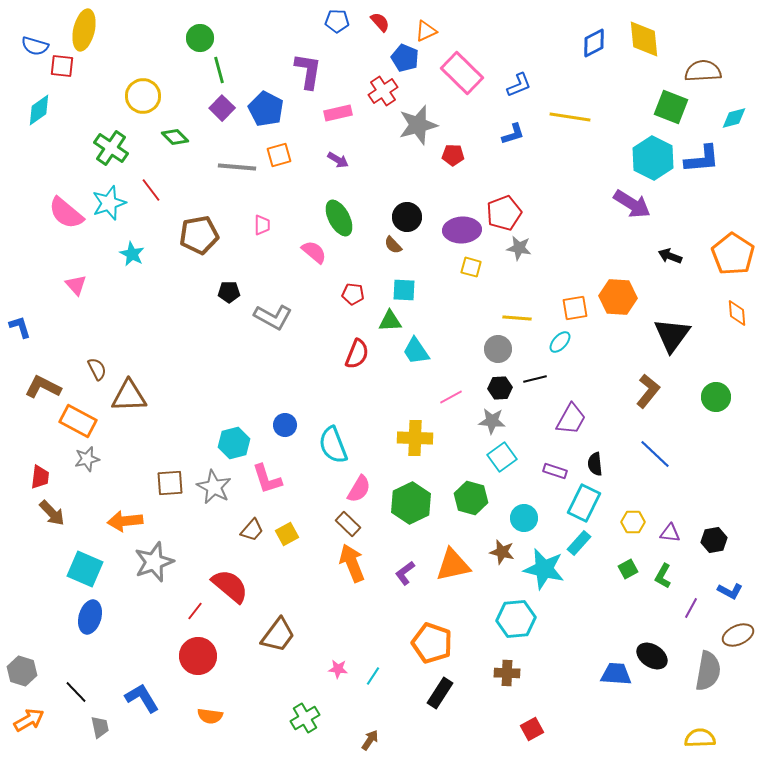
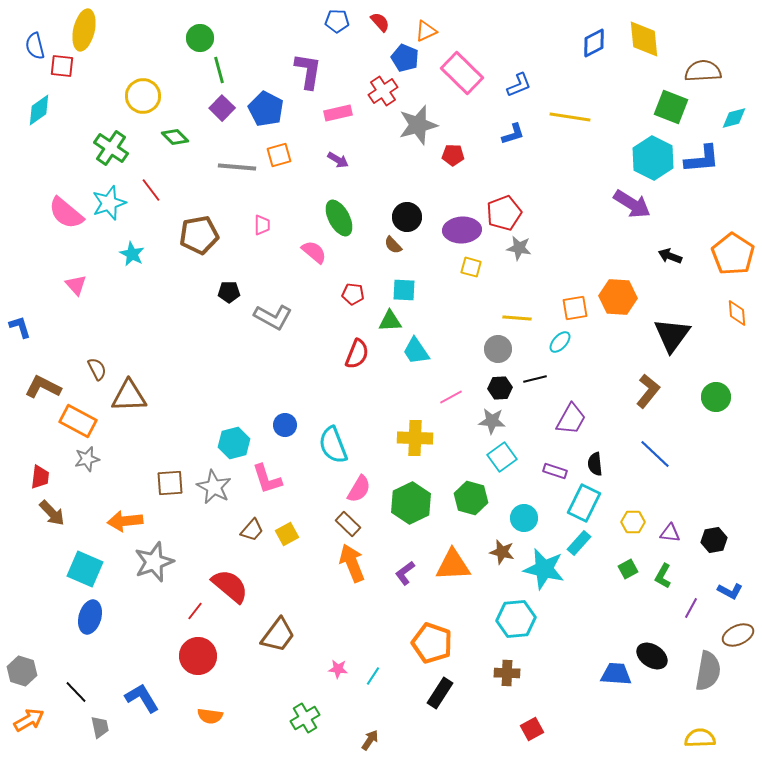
blue semicircle at (35, 46): rotated 60 degrees clockwise
orange triangle at (453, 565): rotated 9 degrees clockwise
